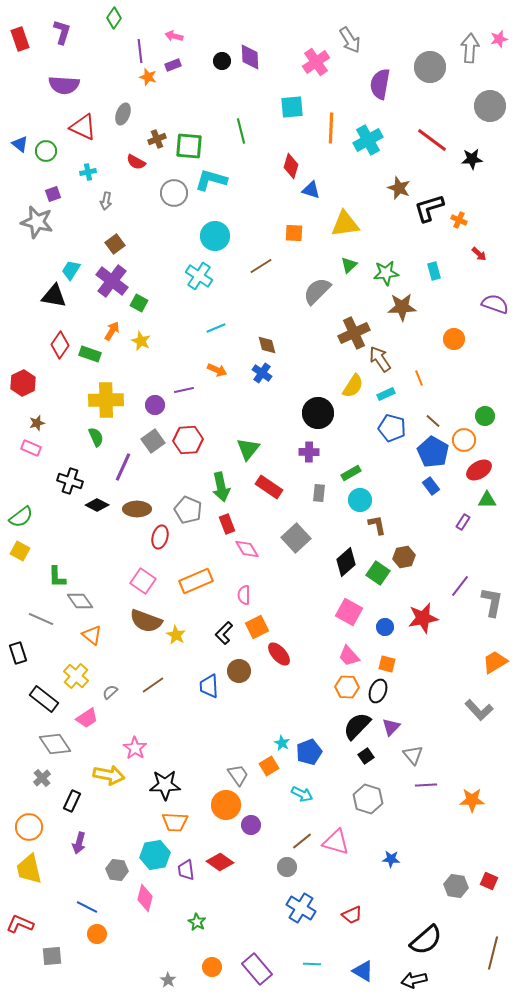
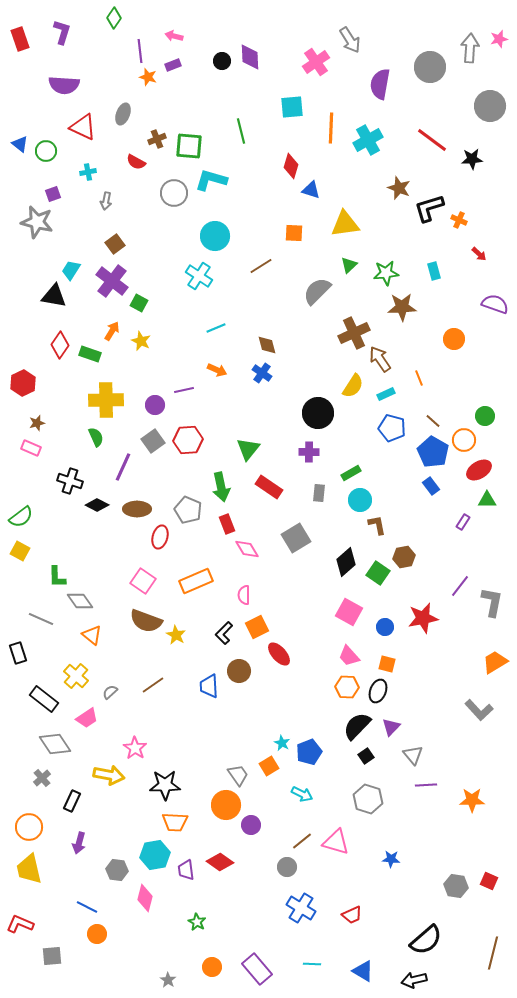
gray square at (296, 538): rotated 12 degrees clockwise
